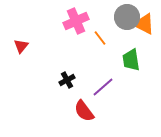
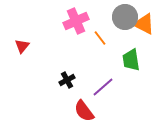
gray circle: moved 2 px left
red triangle: moved 1 px right
